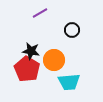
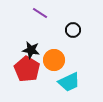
purple line: rotated 63 degrees clockwise
black circle: moved 1 px right
black star: moved 1 px up
cyan trapezoid: rotated 20 degrees counterclockwise
